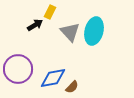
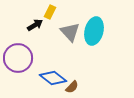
purple circle: moved 11 px up
blue diamond: rotated 48 degrees clockwise
